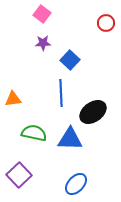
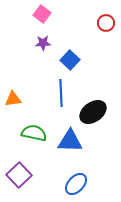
blue triangle: moved 2 px down
